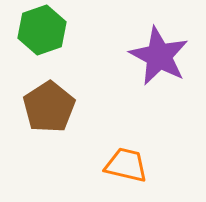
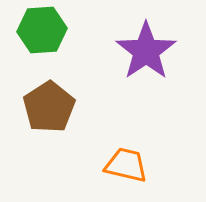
green hexagon: rotated 15 degrees clockwise
purple star: moved 13 px left, 5 px up; rotated 10 degrees clockwise
